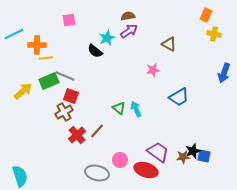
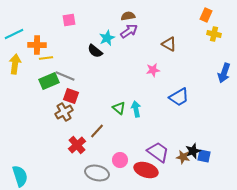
yellow arrow: moved 8 px left, 27 px up; rotated 42 degrees counterclockwise
cyan arrow: rotated 14 degrees clockwise
red cross: moved 10 px down
brown star: rotated 16 degrees clockwise
